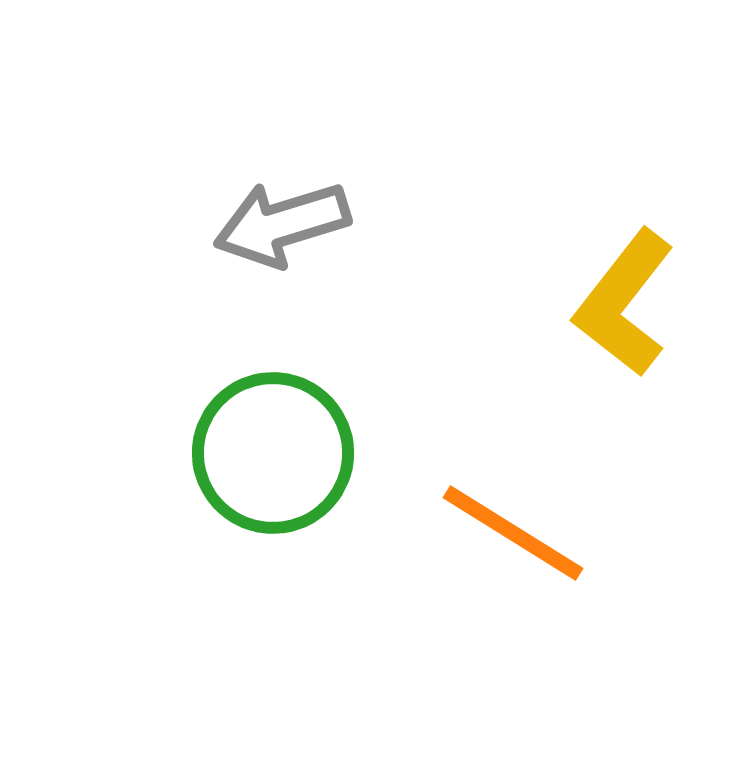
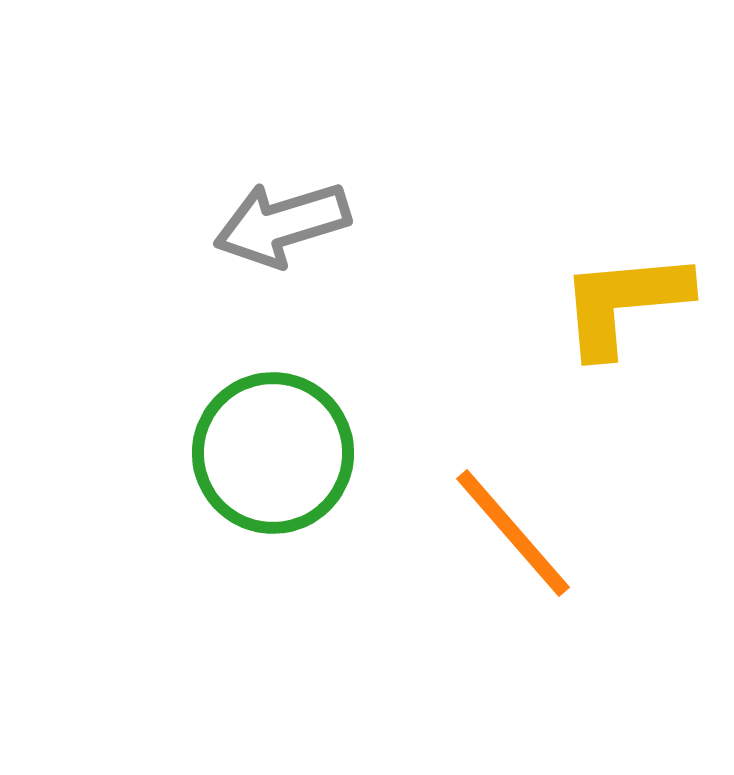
yellow L-shape: rotated 47 degrees clockwise
orange line: rotated 17 degrees clockwise
